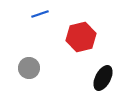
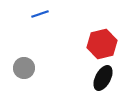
red hexagon: moved 21 px right, 7 px down
gray circle: moved 5 px left
